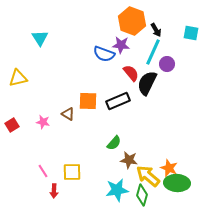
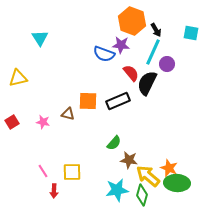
brown triangle: rotated 16 degrees counterclockwise
red square: moved 3 px up
